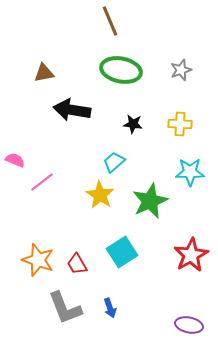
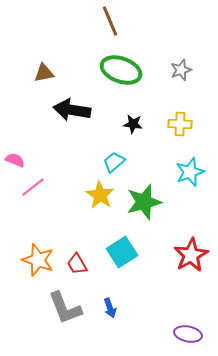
green ellipse: rotated 9 degrees clockwise
cyan star: rotated 20 degrees counterclockwise
pink line: moved 9 px left, 5 px down
green star: moved 6 px left, 1 px down; rotated 9 degrees clockwise
purple ellipse: moved 1 px left, 9 px down
